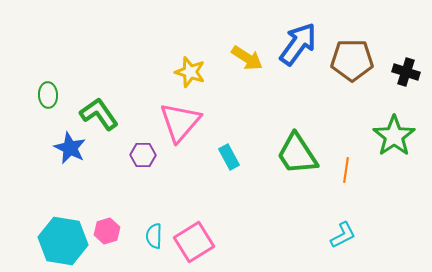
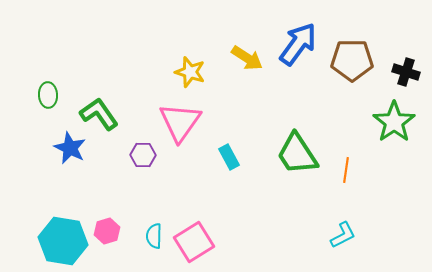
pink triangle: rotated 6 degrees counterclockwise
green star: moved 14 px up
